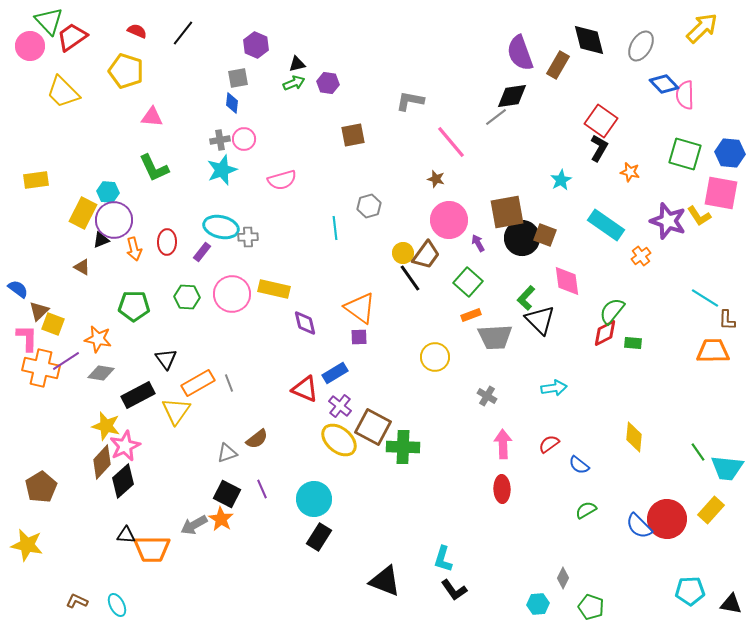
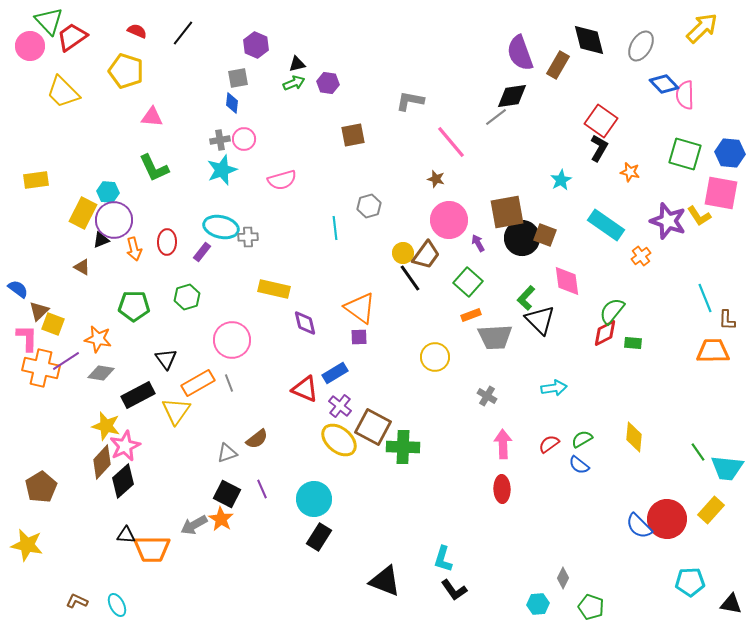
pink circle at (232, 294): moved 46 px down
green hexagon at (187, 297): rotated 20 degrees counterclockwise
cyan line at (705, 298): rotated 36 degrees clockwise
green semicircle at (586, 510): moved 4 px left, 71 px up
cyan pentagon at (690, 591): moved 9 px up
